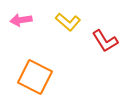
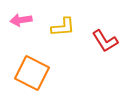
yellow L-shape: moved 5 px left, 5 px down; rotated 45 degrees counterclockwise
orange square: moved 3 px left, 4 px up
